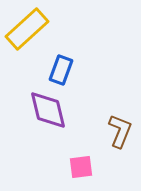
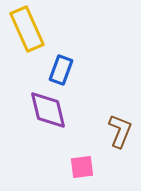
yellow rectangle: rotated 72 degrees counterclockwise
pink square: moved 1 px right
